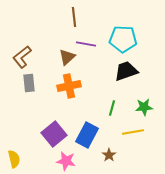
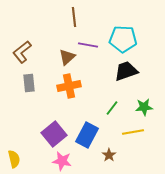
purple line: moved 2 px right, 1 px down
brown L-shape: moved 5 px up
green line: rotated 21 degrees clockwise
pink star: moved 4 px left
